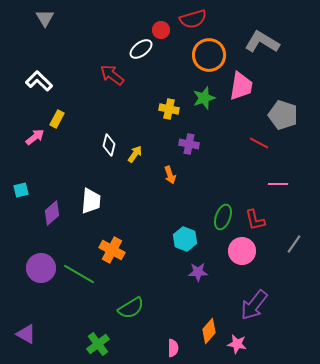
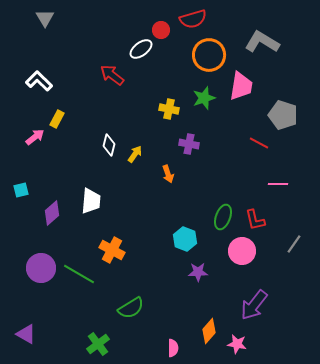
orange arrow: moved 2 px left, 1 px up
